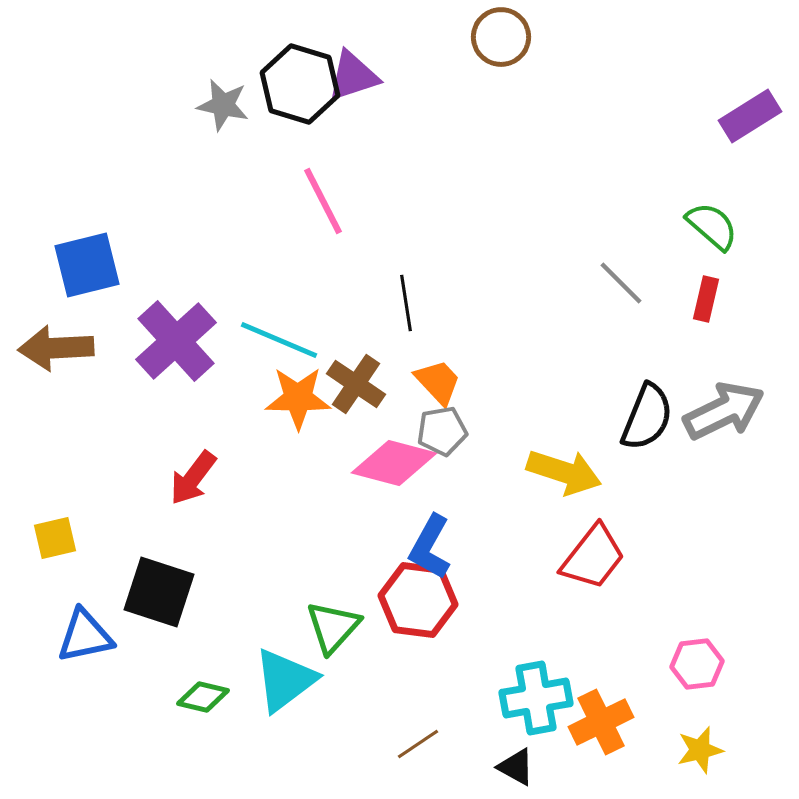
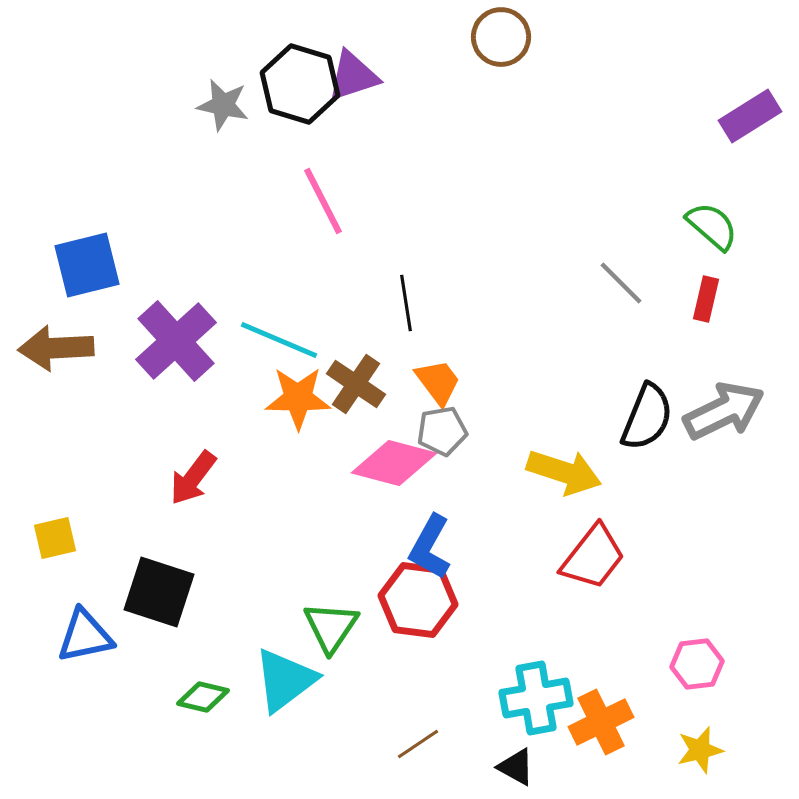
orange trapezoid: rotated 6 degrees clockwise
green triangle: moved 2 px left; rotated 8 degrees counterclockwise
